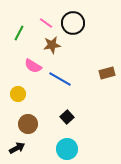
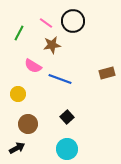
black circle: moved 2 px up
blue line: rotated 10 degrees counterclockwise
